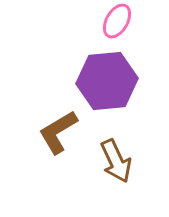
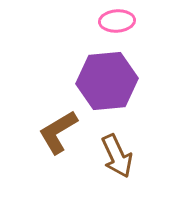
pink ellipse: rotated 56 degrees clockwise
brown arrow: moved 1 px right, 5 px up
